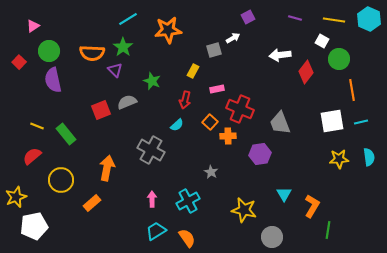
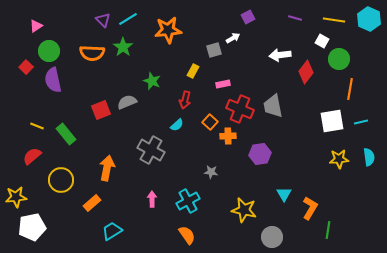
pink triangle at (33, 26): moved 3 px right
red square at (19, 62): moved 7 px right, 5 px down
purple triangle at (115, 70): moved 12 px left, 50 px up
pink rectangle at (217, 89): moved 6 px right, 5 px up
orange line at (352, 90): moved 2 px left, 1 px up; rotated 20 degrees clockwise
gray trapezoid at (280, 123): moved 7 px left, 17 px up; rotated 10 degrees clockwise
gray star at (211, 172): rotated 24 degrees counterclockwise
yellow star at (16, 197): rotated 15 degrees clockwise
orange L-shape at (312, 206): moved 2 px left, 2 px down
white pentagon at (34, 226): moved 2 px left, 1 px down
cyan trapezoid at (156, 231): moved 44 px left
orange semicircle at (187, 238): moved 3 px up
